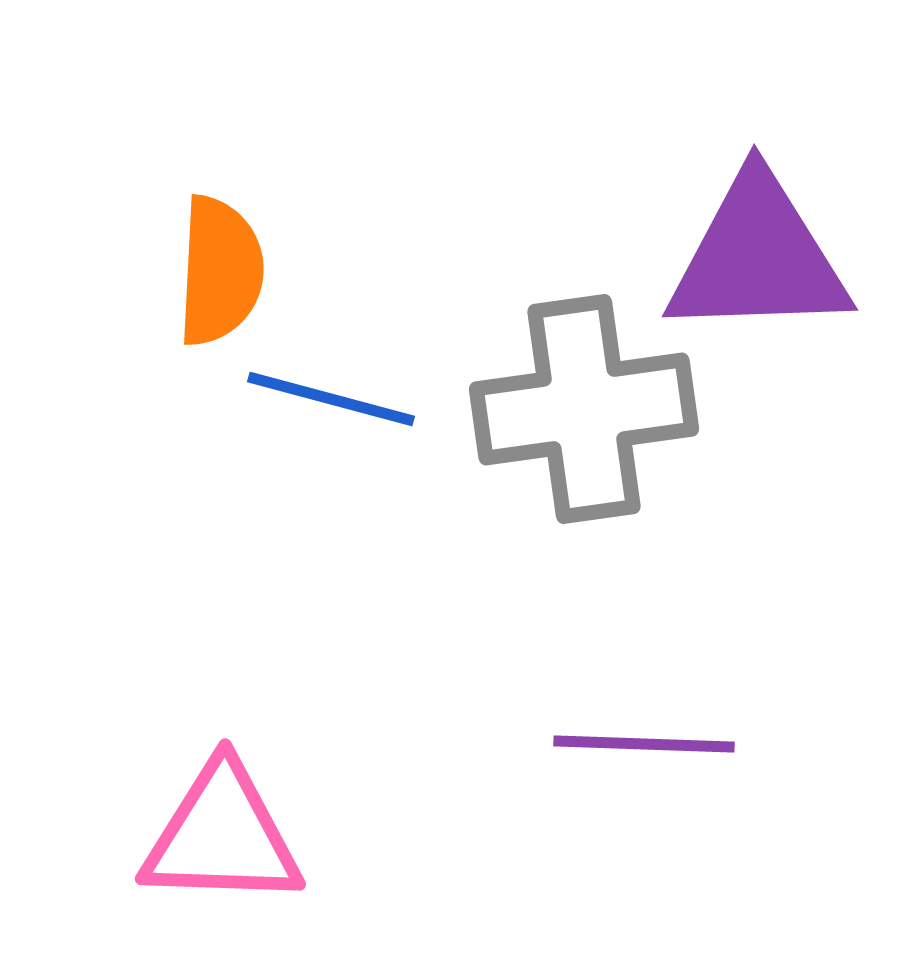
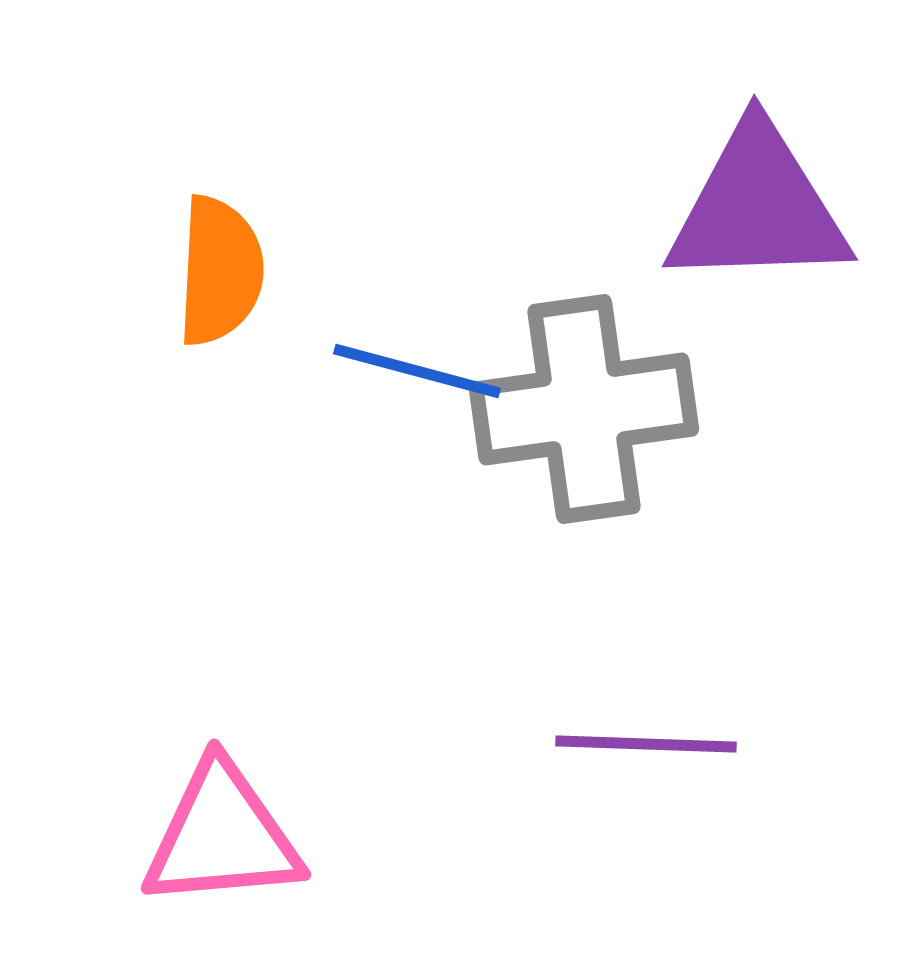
purple triangle: moved 50 px up
blue line: moved 86 px right, 28 px up
purple line: moved 2 px right
pink triangle: rotated 7 degrees counterclockwise
